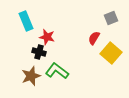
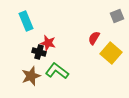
gray square: moved 6 px right, 2 px up
red star: moved 1 px right, 6 px down
